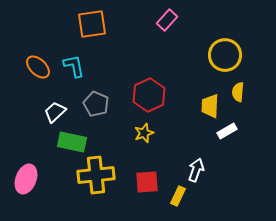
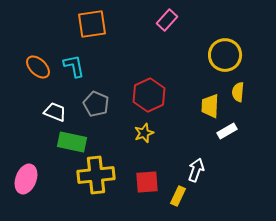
white trapezoid: rotated 65 degrees clockwise
